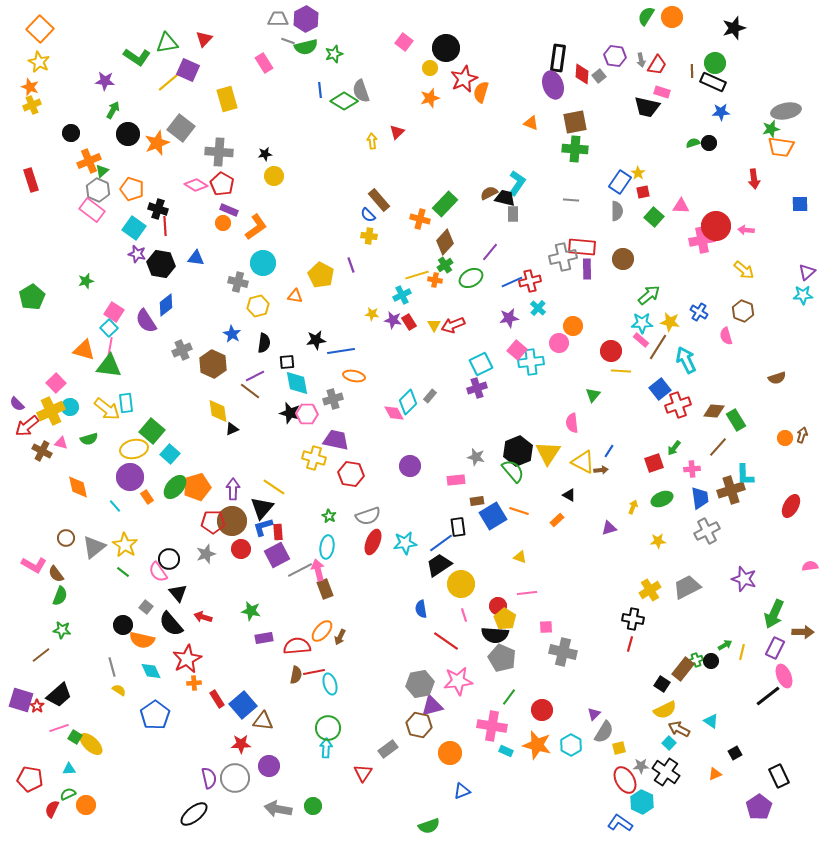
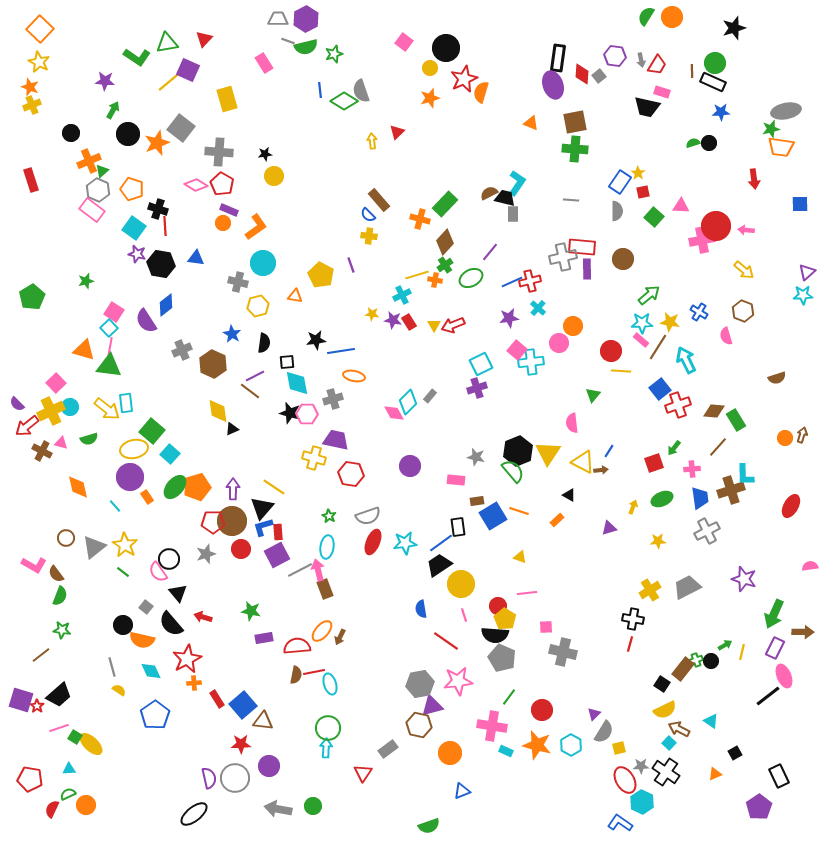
pink rectangle at (456, 480): rotated 12 degrees clockwise
